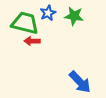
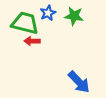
blue arrow: moved 1 px left
